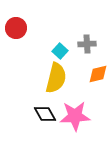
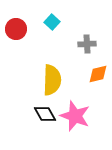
red circle: moved 1 px down
cyan square: moved 8 px left, 29 px up
yellow semicircle: moved 4 px left, 2 px down; rotated 12 degrees counterclockwise
pink star: rotated 24 degrees clockwise
